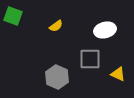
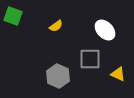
white ellipse: rotated 60 degrees clockwise
gray hexagon: moved 1 px right, 1 px up
